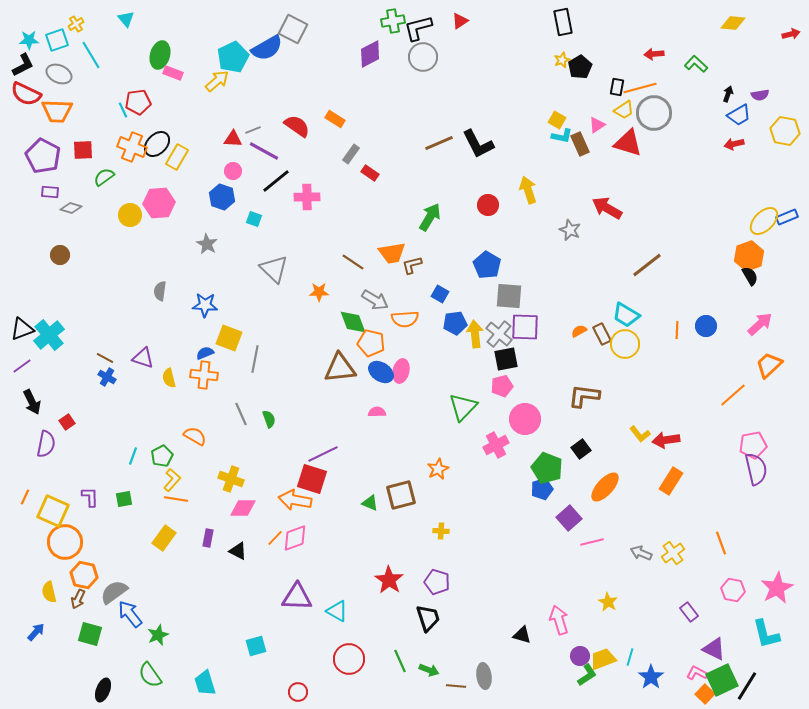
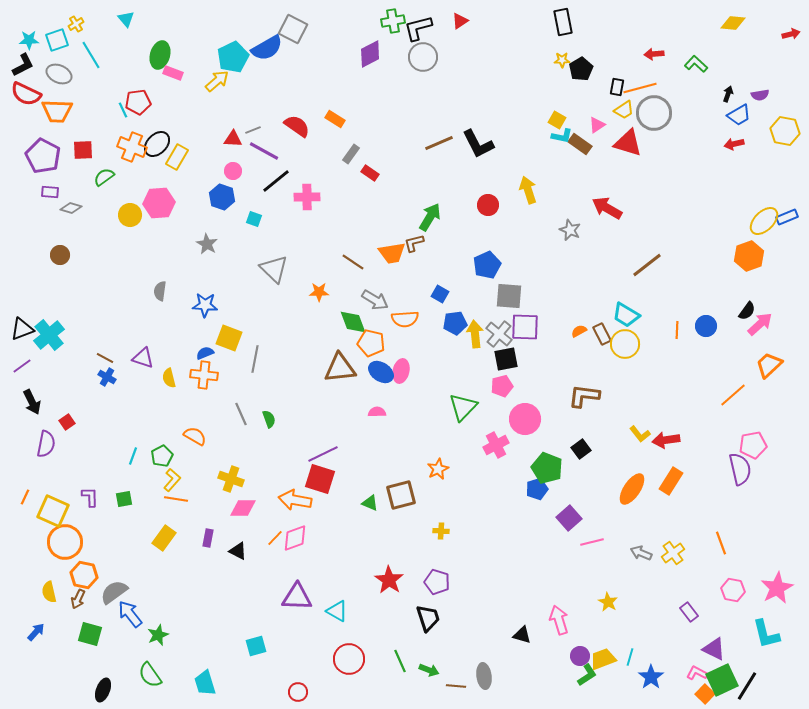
yellow star at (562, 60): rotated 21 degrees clockwise
black pentagon at (580, 67): moved 1 px right, 2 px down
brown rectangle at (580, 144): rotated 30 degrees counterclockwise
brown L-shape at (412, 265): moved 2 px right, 22 px up
blue pentagon at (487, 265): rotated 16 degrees clockwise
black semicircle at (750, 276): moved 3 px left, 35 px down; rotated 66 degrees clockwise
purple semicircle at (756, 469): moved 16 px left
red square at (312, 479): moved 8 px right
orange ellipse at (605, 487): moved 27 px right, 2 px down; rotated 8 degrees counterclockwise
blue pentagon at (542, 489): moved 5 px left
